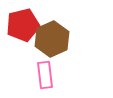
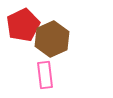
red pentagon: rotated 12 degrees counterclockwise
